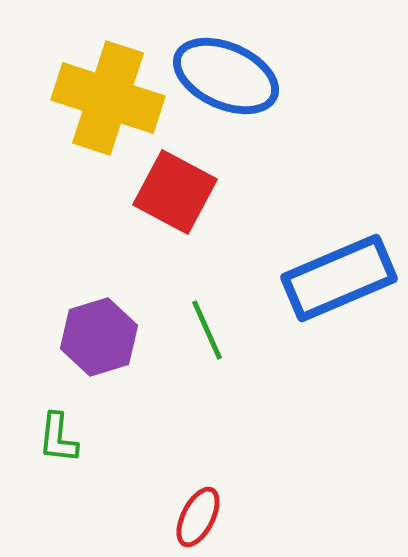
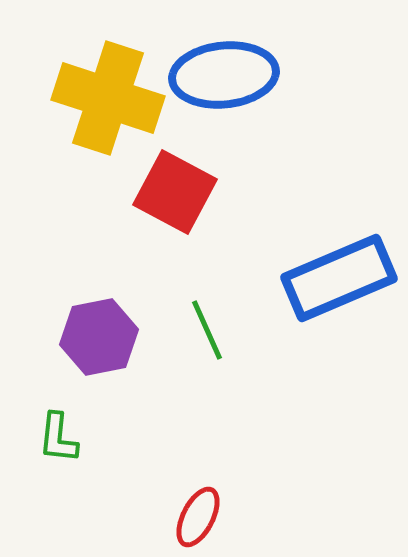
blue ellipse: moved 2 px left, 1 px up; rotated 30 degrees counterclockwise
purple hexagon: rotated 6 degrees clockwise
